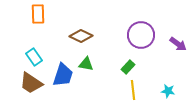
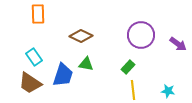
brown trapezoid: moved 1 px left
